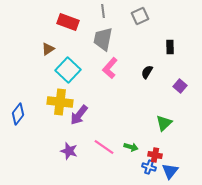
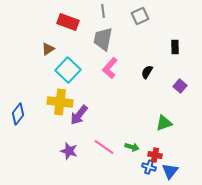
black rectangle: moved 5 px right
green triangle: rotated 24 degrees clockwise
green arrow: moved 1 px right
